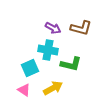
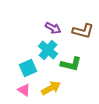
brown L-shape: moved 2 px right, 3 px down
cyan cross: rotated 30 degrees clockwise
cyan square: moved 2 px left
yellow arrow: moved 2 px left
